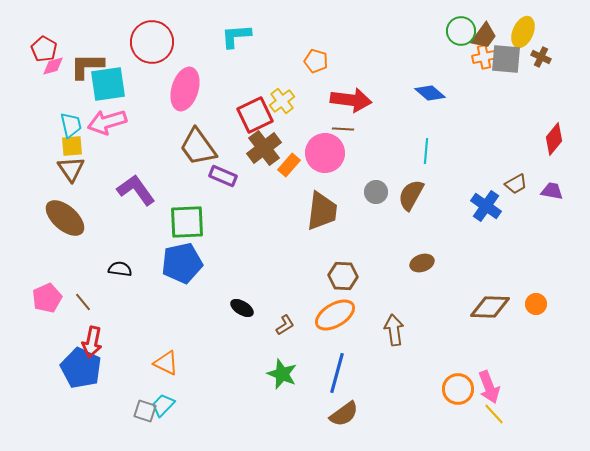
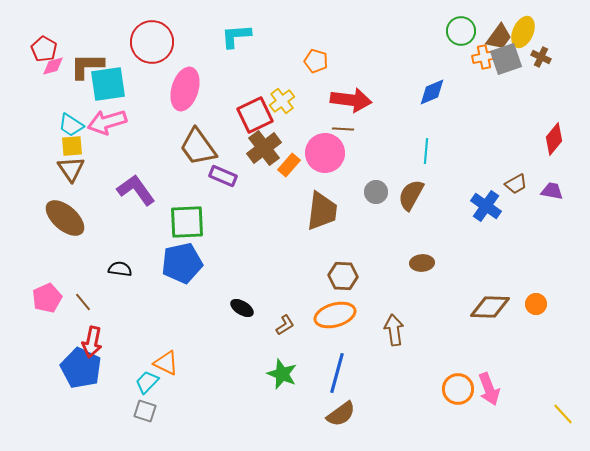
brown trapezoid at (484, 36): moved 15 px right, 1 px down
gray square at (506, 59): rotated 24 degrees counterclockwise
blue diamond at (430, 93): moved 2 px right, 1 px up; rotated 64 degrees counterclockwise
cyan trapezoid at (71, 125): rotated 136 degrees clockwise
brown ellipse at (422, 263): rotated 15 degrees clockwise
orange ellipse at (335, 315): rotated 15 degrees clockwise
pink arrow at (489, 387): moved 2 px down
cyan trapezoid at (163, 405): moved 16 px left, 23 px up
brown semicircle at (344, 414): moved 3 px left
yellow line at (494, 414): moved 69 px right
